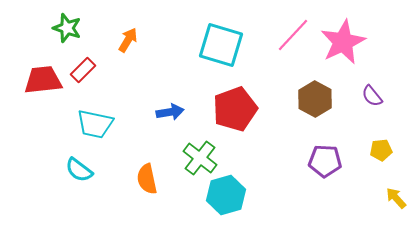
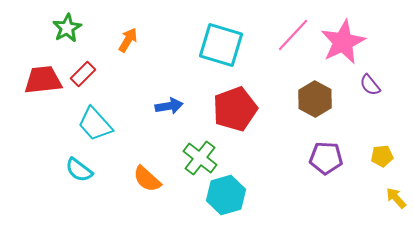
green star: rotated 24 degrees clockwise
red rectangle: moved 4 px down
purple semicircle: moved 2 px left, 11 px up
blue arrow: moved 1 px left, 6 px up
cyan trapezoid: rotated 36 degrees clockwise
yellow pentagon: moved 1 px right, 6 px down
purple pentagon: moved 1 px right, 3 px up
orange semicircle: rotated 36 degrees counterclockwise
